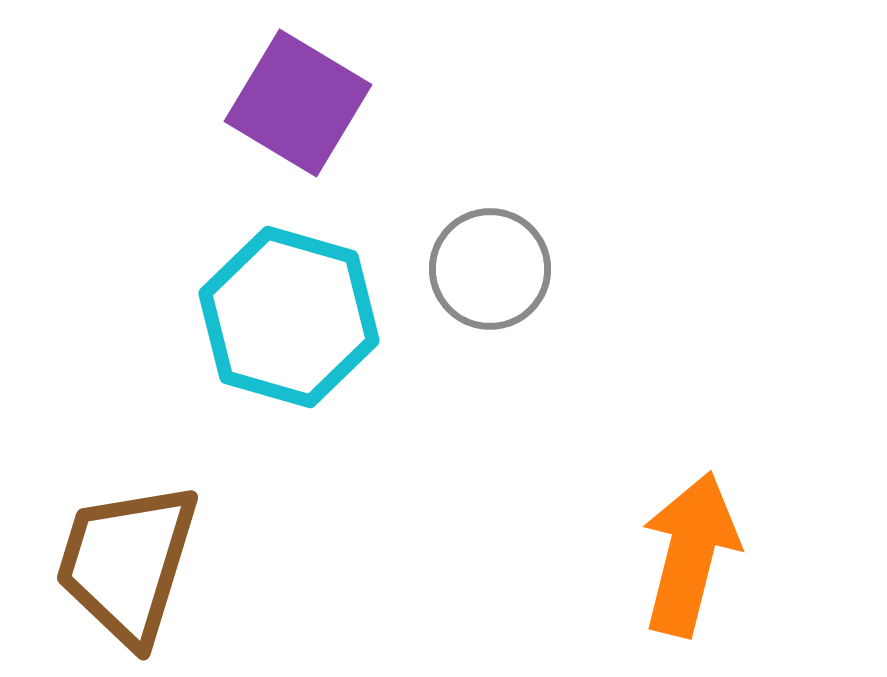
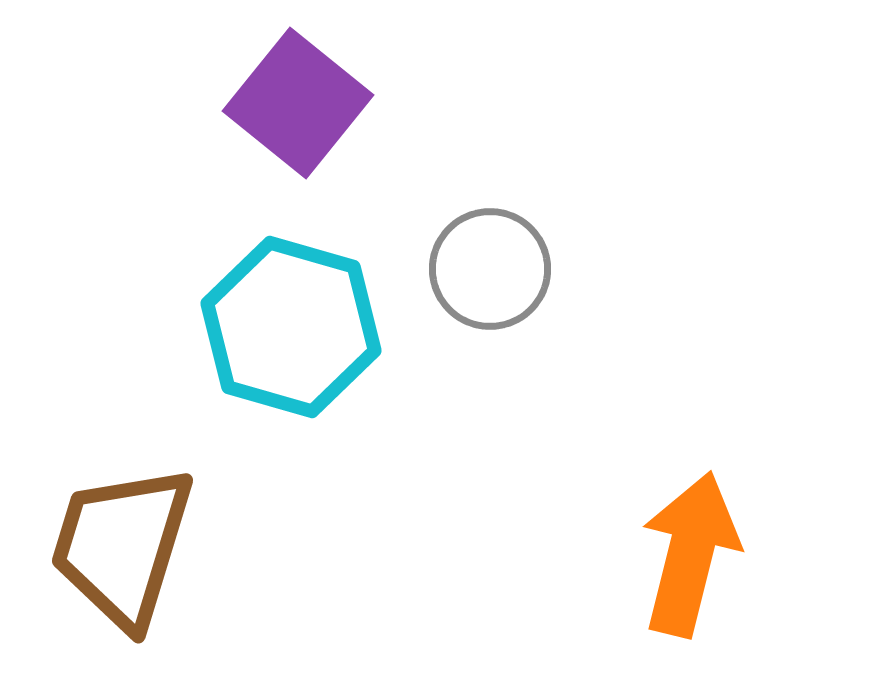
purple square: rotated 8 degrees clockwise
cyan hexagon: moved 2 px right, 10 px down
brown trapezoid: moved 5 px left, 17 px up
